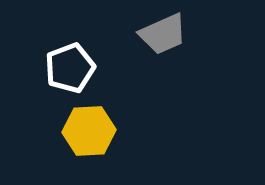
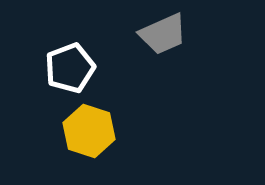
yellow hexagon: rotated 21 degrees clockwise
